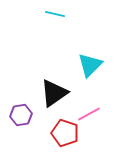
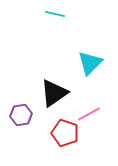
cyan triangle: moved 2 px up
